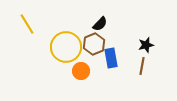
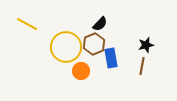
yellow line: rotated 30 degrees counterclockwise
